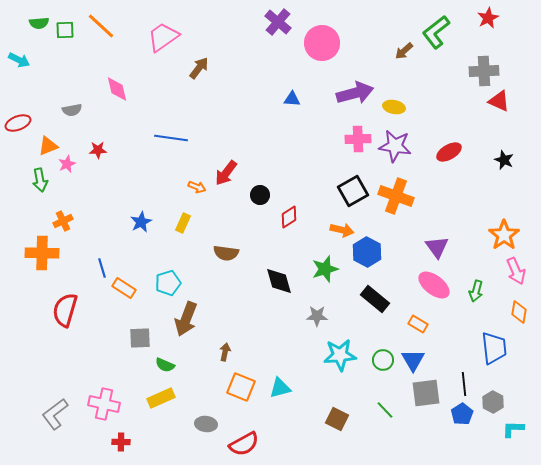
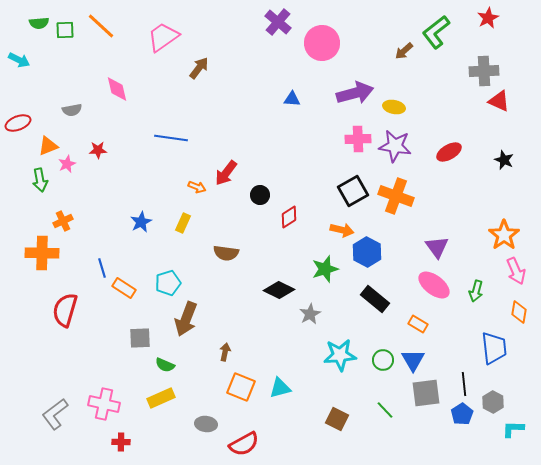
black diamond at (279, 281): moved 9 px down; rotated 48 degrees counterclockwise
gray star at (317, 316): moved 7 px left, 2 px up; rotated 30 degrees counterclockwise
